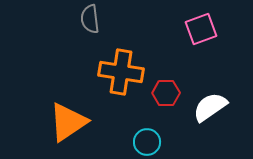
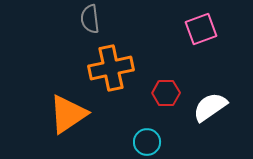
orange cross: moved 10 px left, 4 px up; rotated 21 degrees counterclockwise
orange triangle: moved 8 px up
